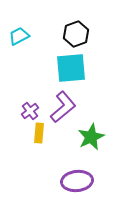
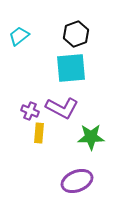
cyan trapezoid: rotated 10 degrees counterclockwise
purple L-shape: moved 1 px left, 1 px down; rotated 68 degrees clockwise
purple cross: rotated 30 degrees counterclockwise
green star: rotated 24 degrees clockwise
purple ellipse: rotated 16 degrees counterclockwise
